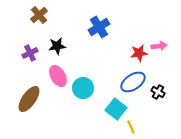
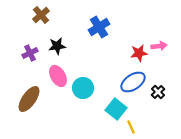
brown cross: moved 2 px right
black cross: rotated 16 degrees clockwise
